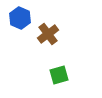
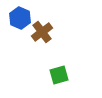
brown cross: moved 6 px left, 2 px up
